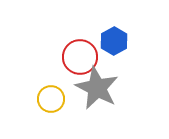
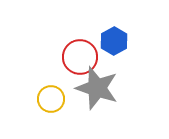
gray star: rotated 9 degrees counterclockwise
